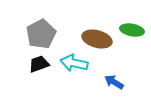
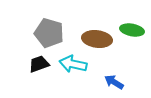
gray pentagon: moved 8 px right, 1 px up; rotated 28 degrees counterclockwise
brown ellipse: rotated 8 degrees counterclockwise
cyan arrow: moved 1 px left, 1 px down
